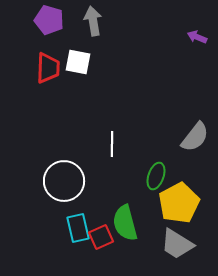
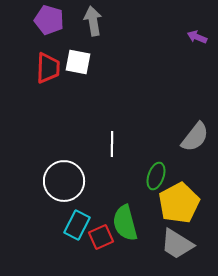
cyan rectangle: moved 1 px left, 3 px up; rotated 40 degrees clockwise
